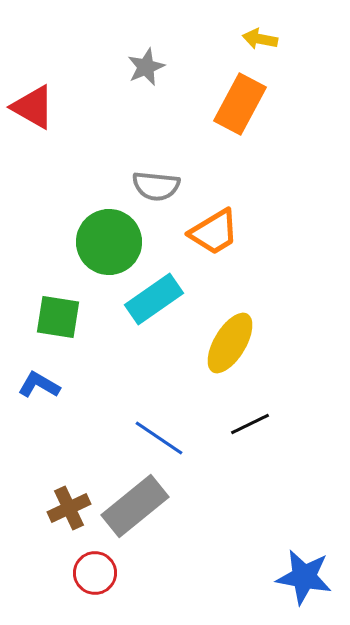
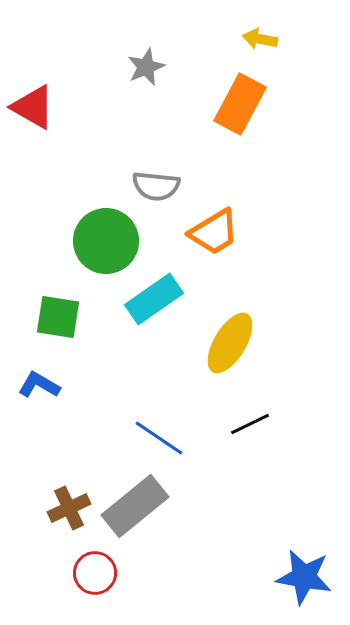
green circle: moved 3 px left, 1 px up
